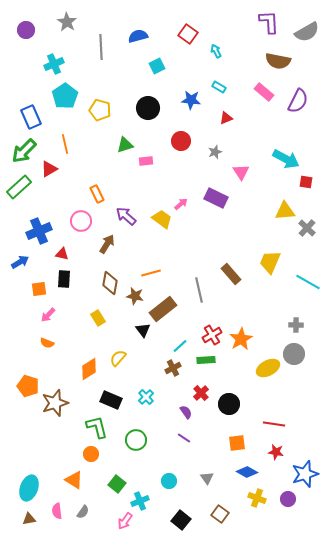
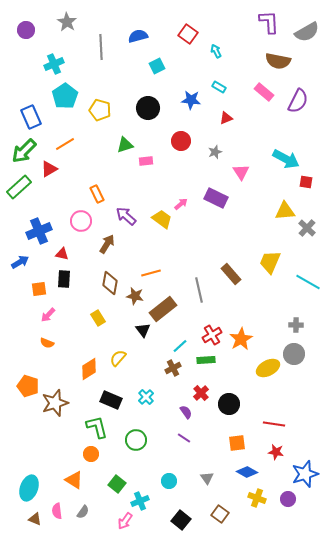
orange line at (65, 144): rotated 72 degrees clockwise
brown triangle at (29, 519): moved 6 px right; rotated 32 degrees clockwise
